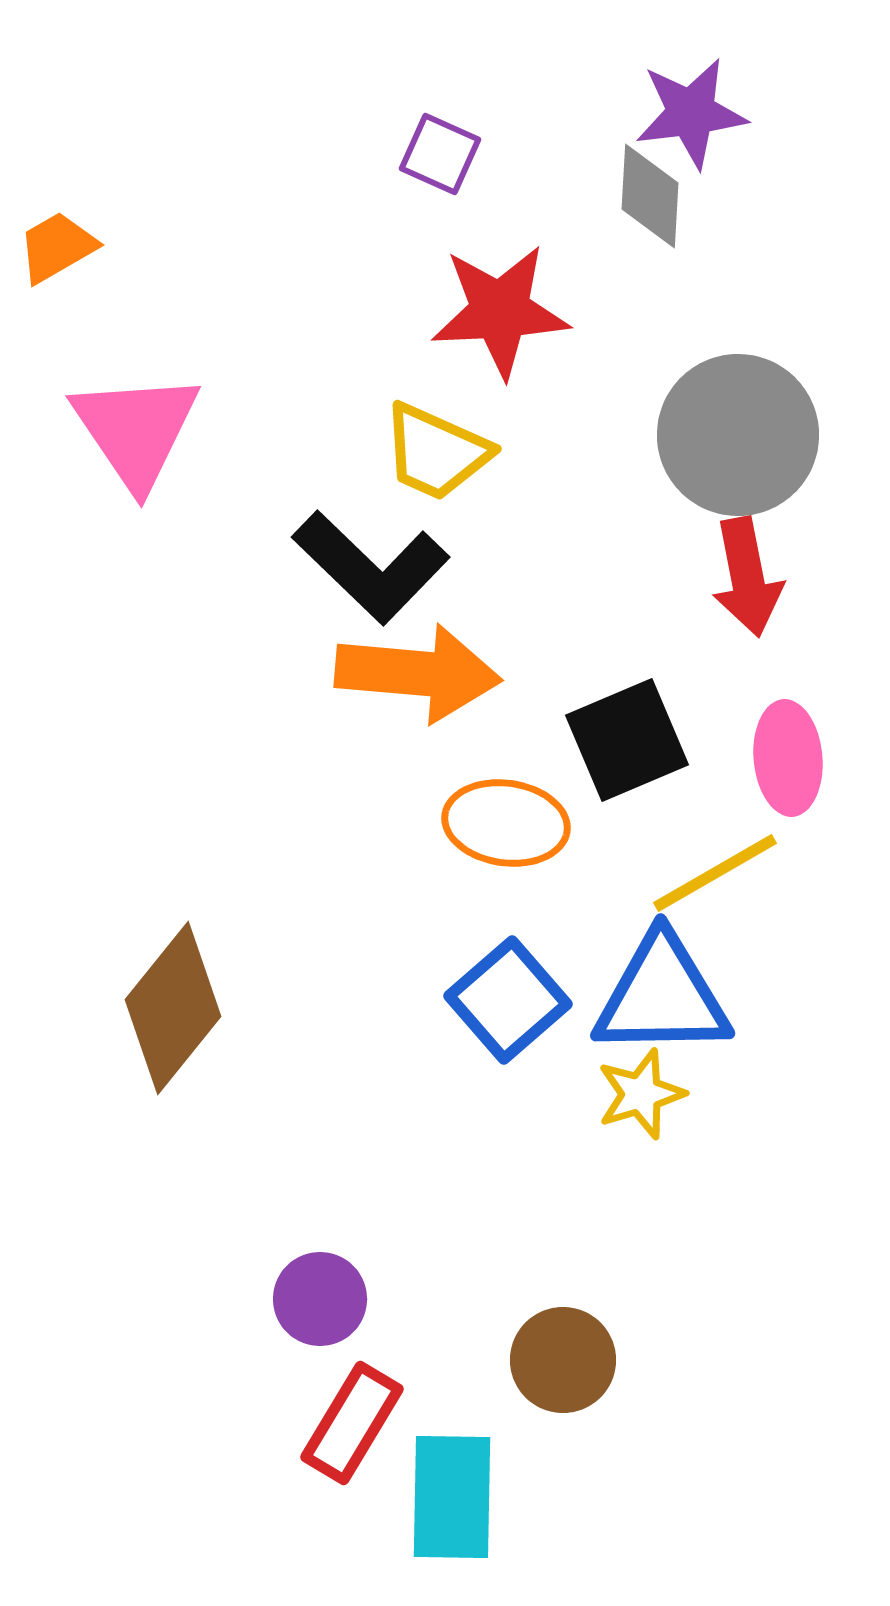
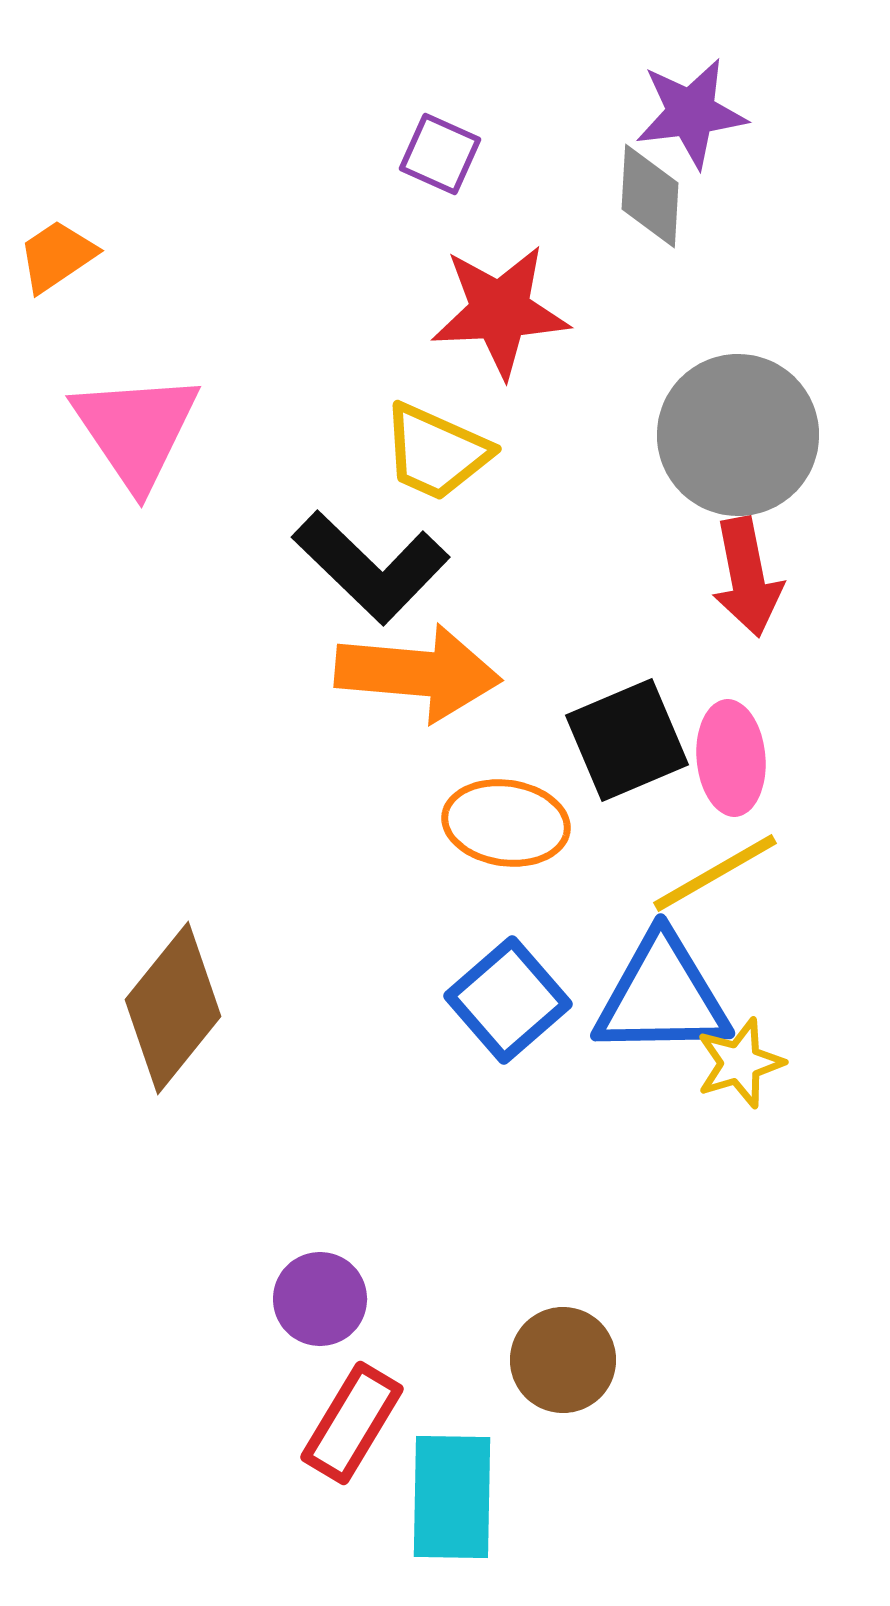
orange trapezoid: moved 9 px down; rotated 4 degrees counterclockwise
pink ellipse: moved 57 px left
yellow star: moved 99 px right, 31 px up
